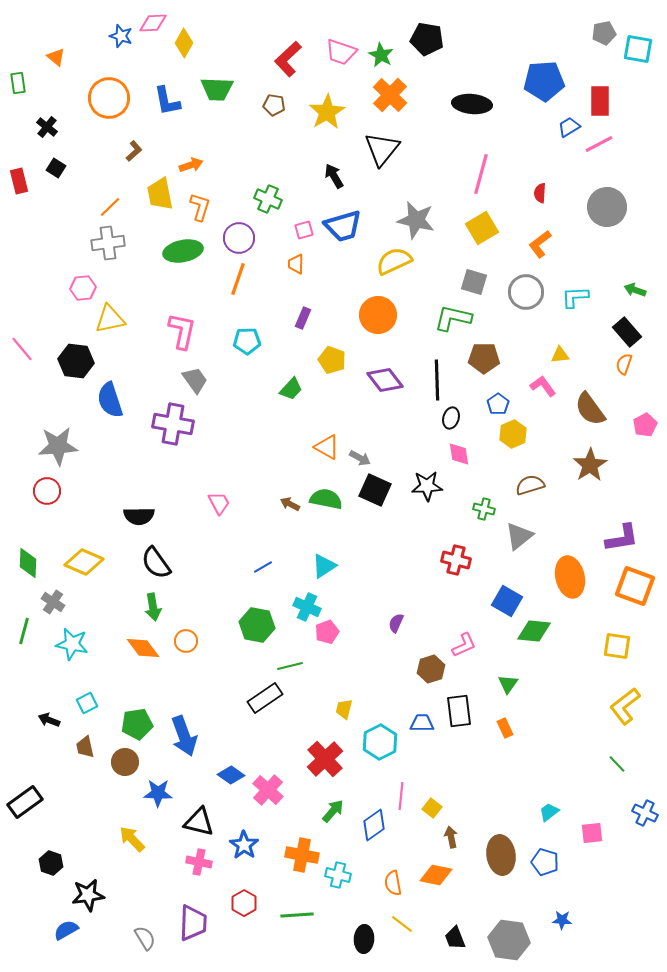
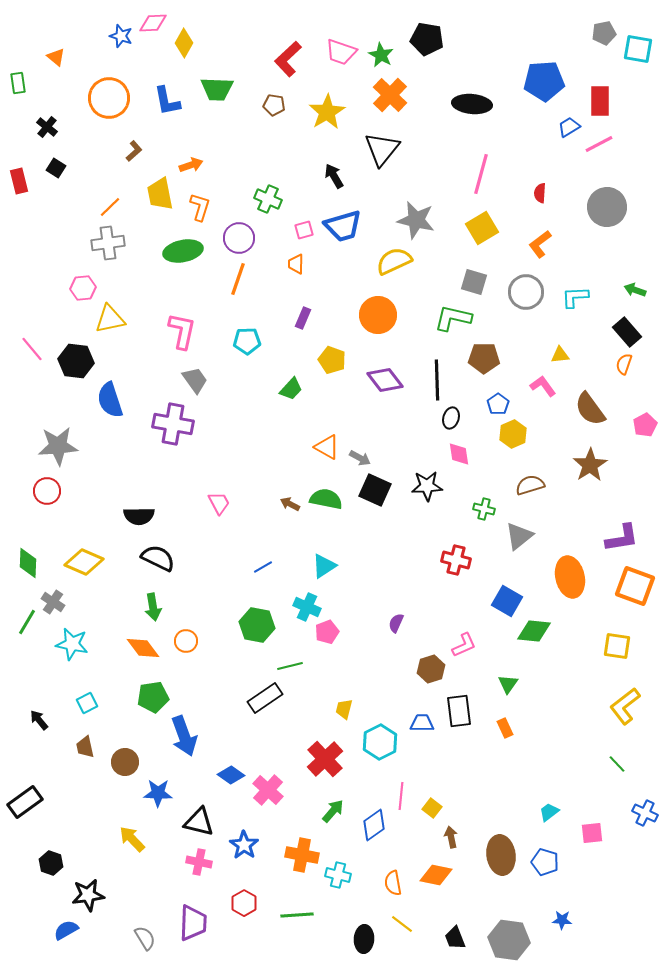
pink line at (22, 349): moved 10 px right
black semicircle at (156, 563): moved 2 px right, 5 px up; rotated 152 degrees clockwise
green line at (24, 631): moved 3 px right, 9 px up; rotated 16 degrees clockwise
black arrow at (49, 720): moved 10 px left; rotated 30 degrees clockwise
green pentagon at (137, 724): moved 16 px right, 27 px up
